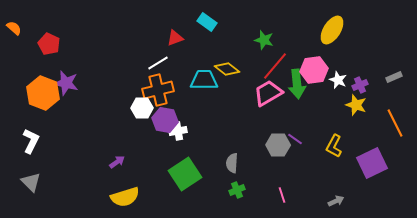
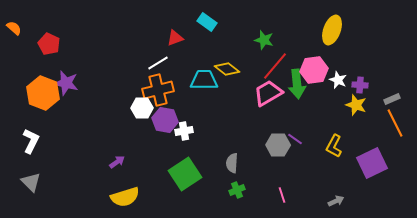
yellow ellipse: rotated 12 degrees counterclockwise
gray rectangle: moved 2 px left, 22 px down
purple cross: rotated 28 degrees clockwise
white cross: moved 6 px right
